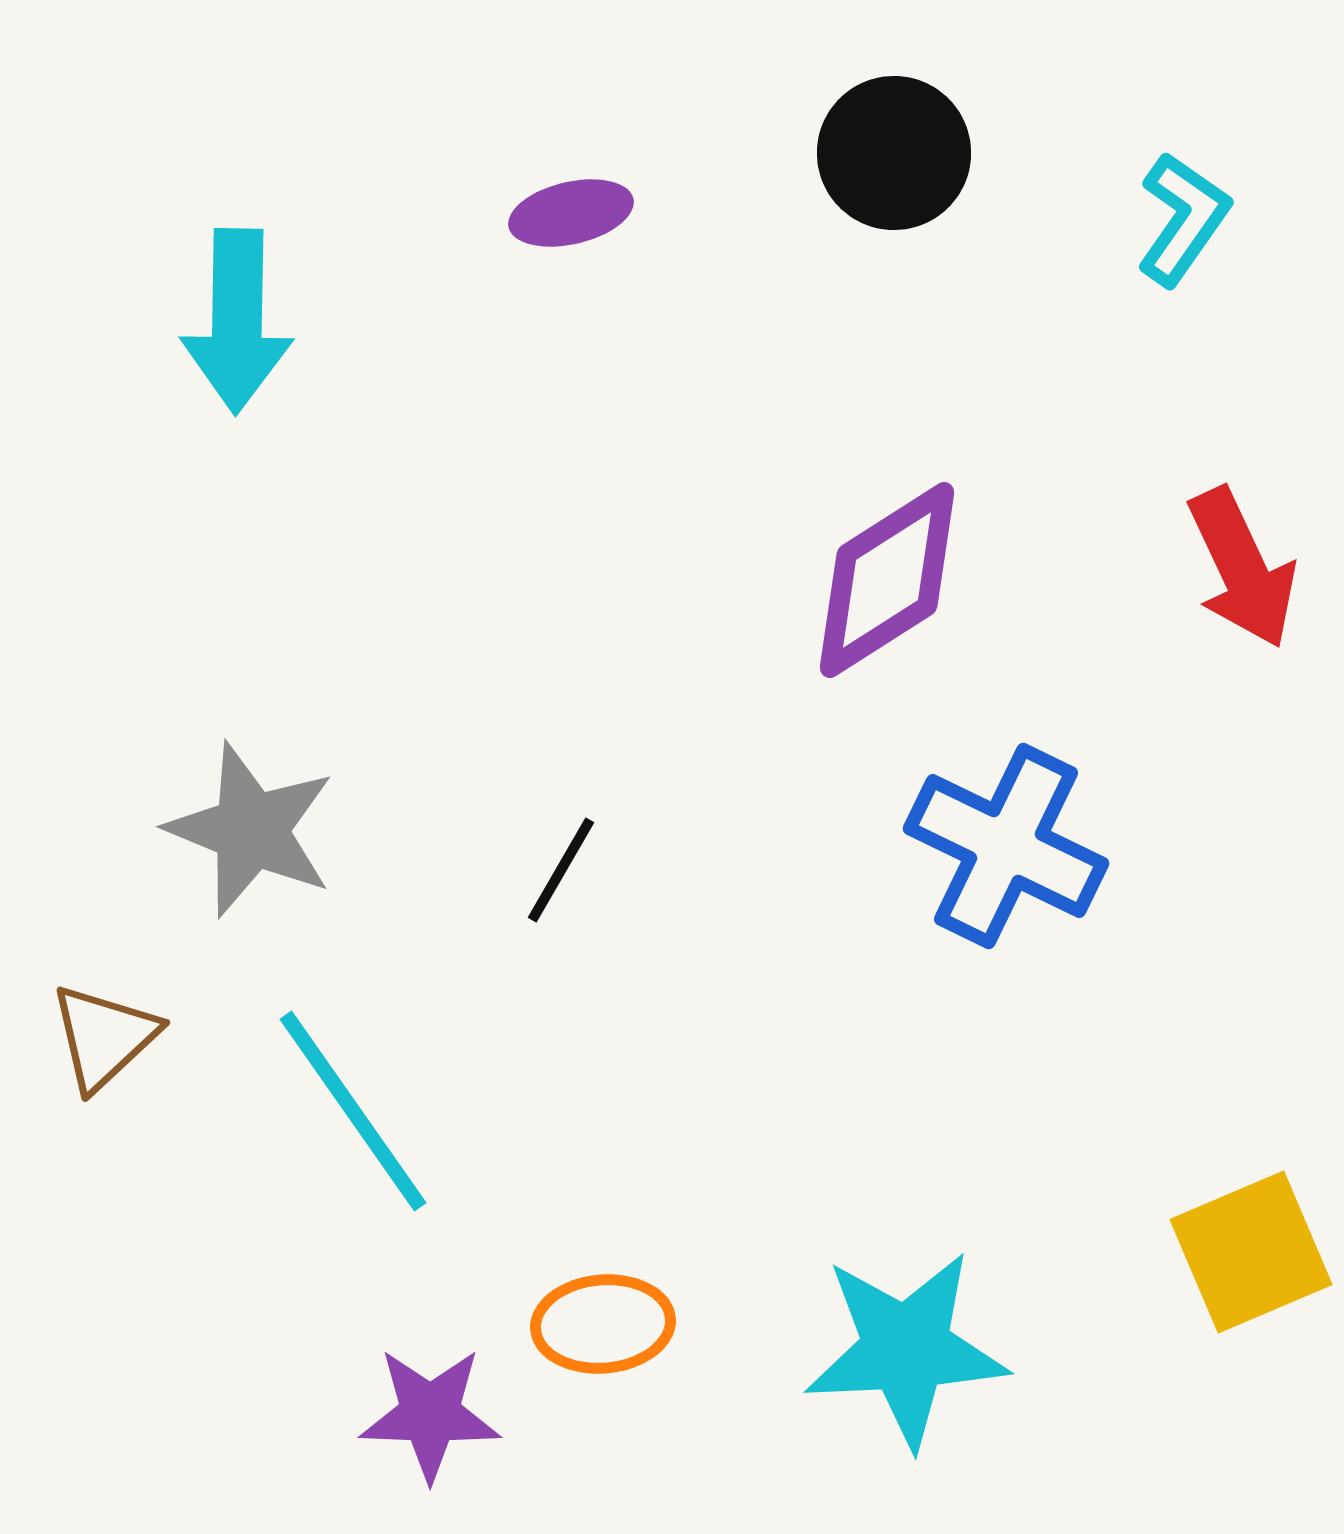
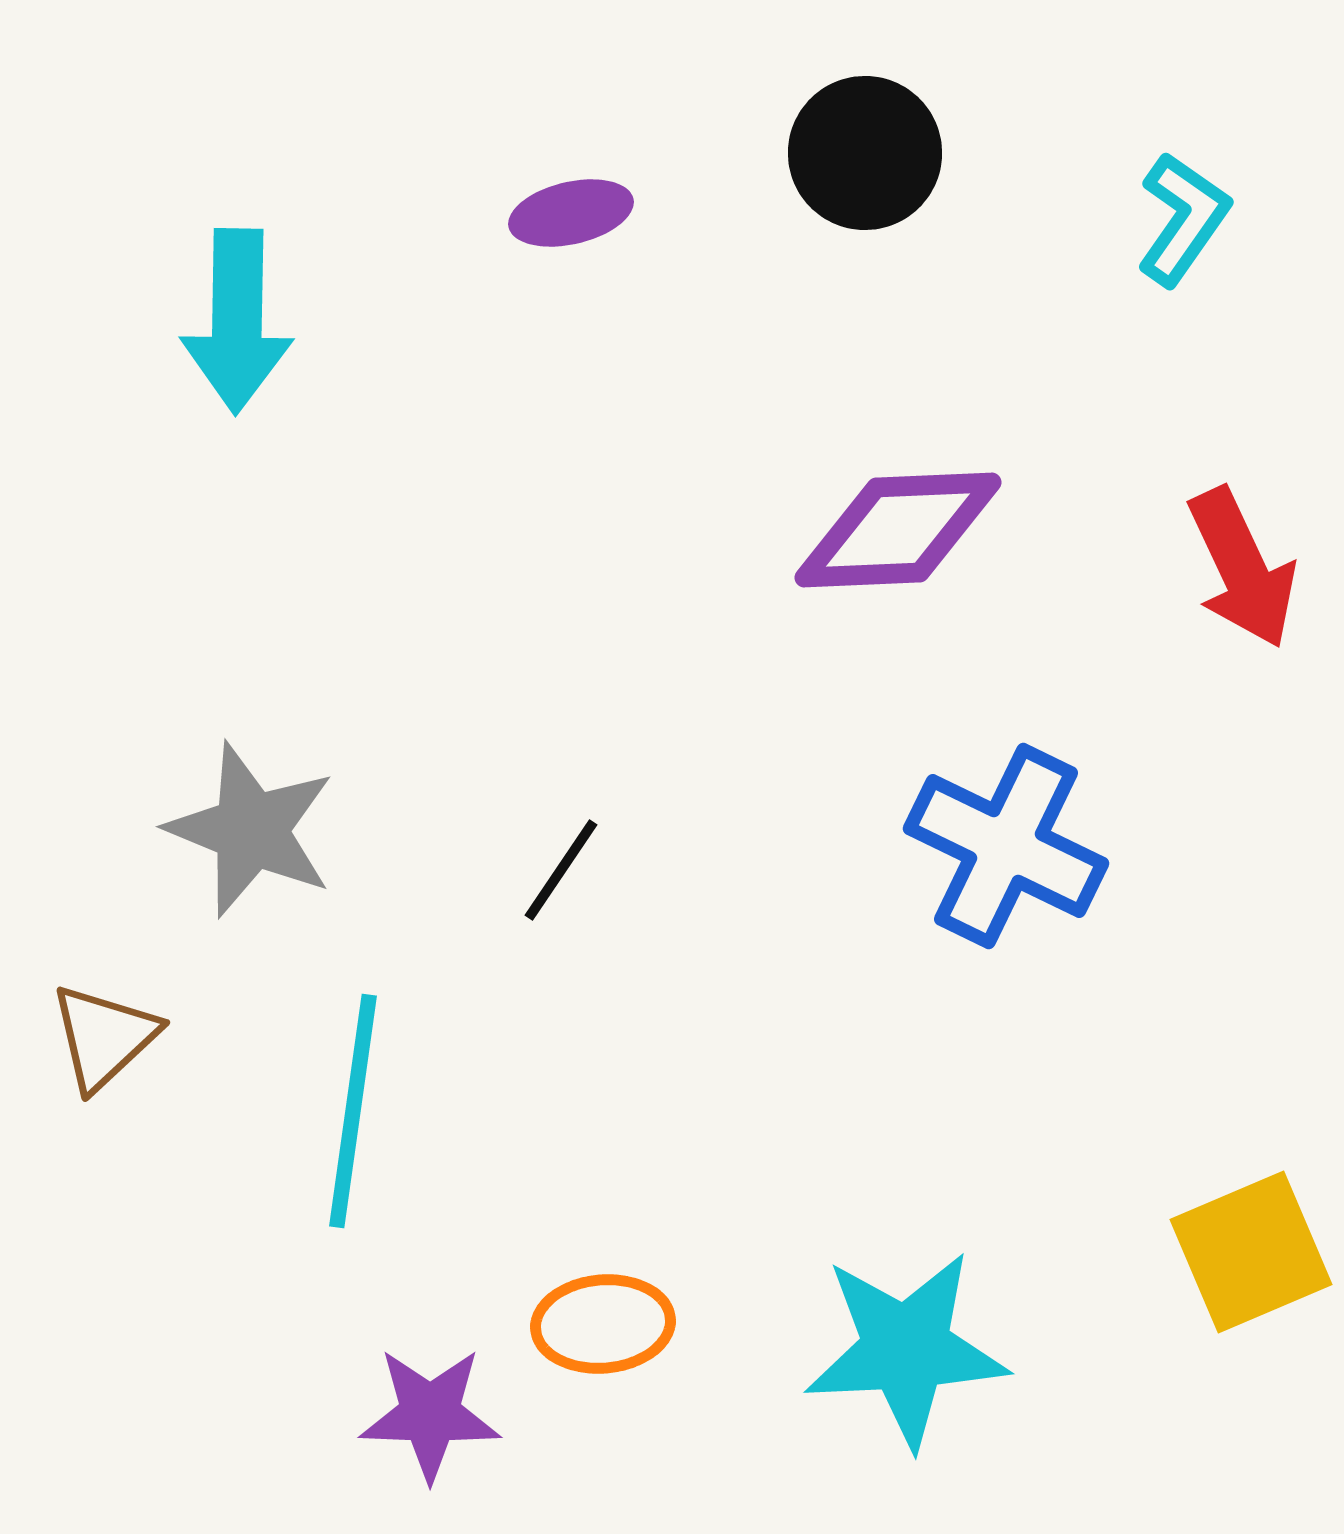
black circle: moved 29 px left
purple diamond: moved 11 px right, 50 px up; rotated 30 degrees clockwise
black line: rotated 4 degrees clockwise
cyan line: rotated 43 degrees clockwise
